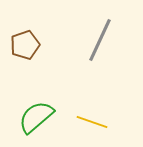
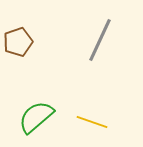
brown pentagon: moved 7 px left, 3 px up
